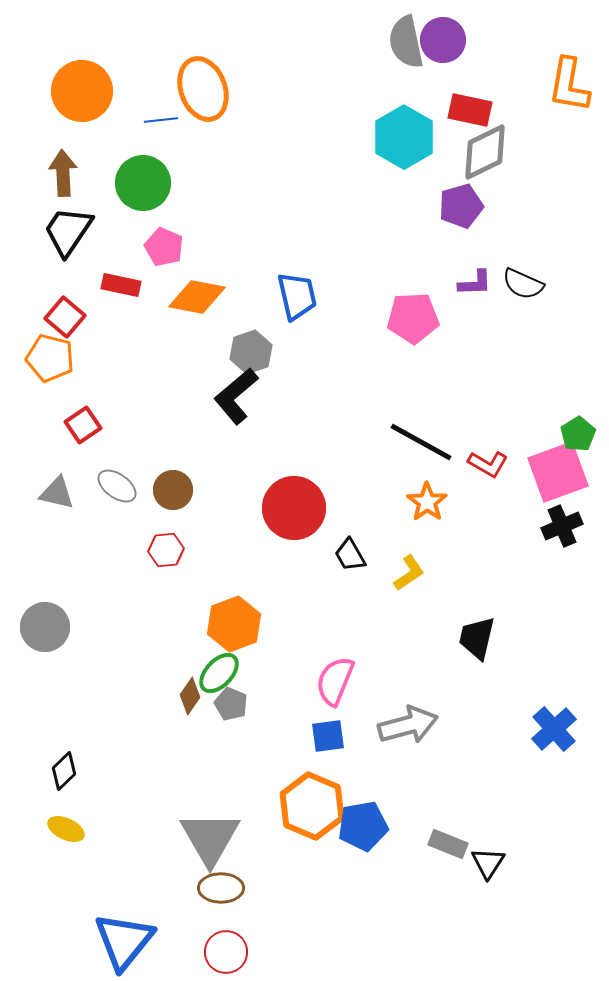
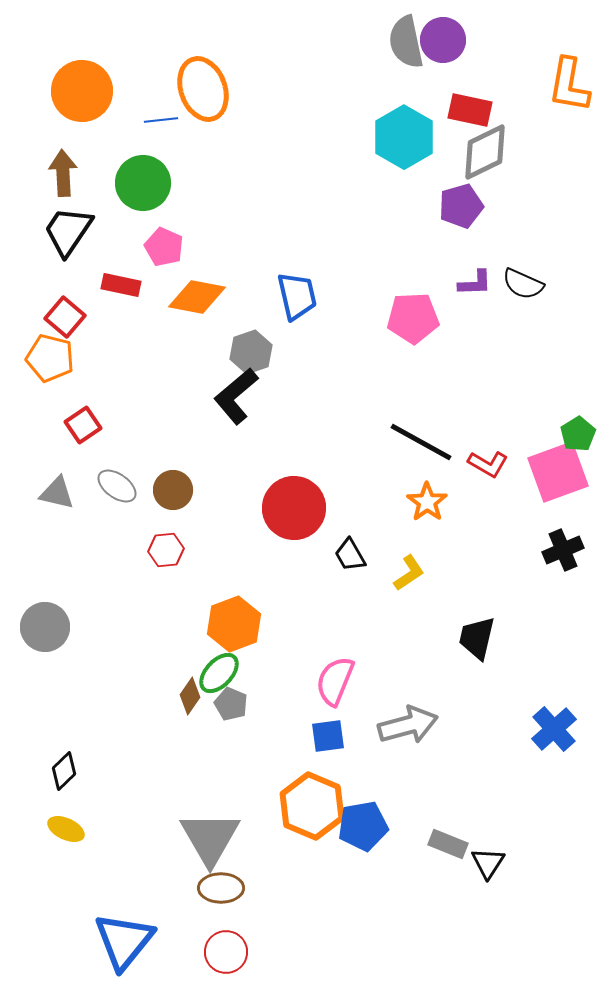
black cross at (562, 526): moved 1 px right, 24 px down
